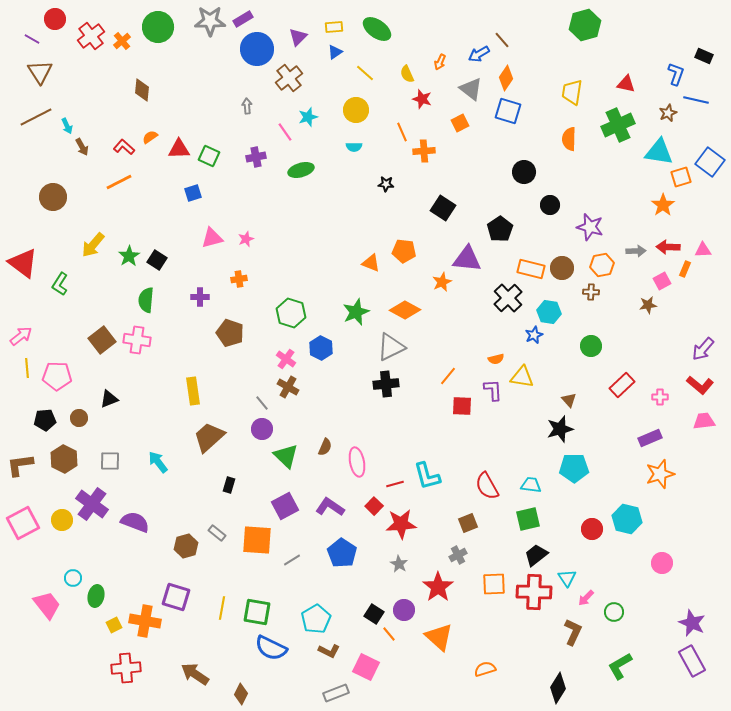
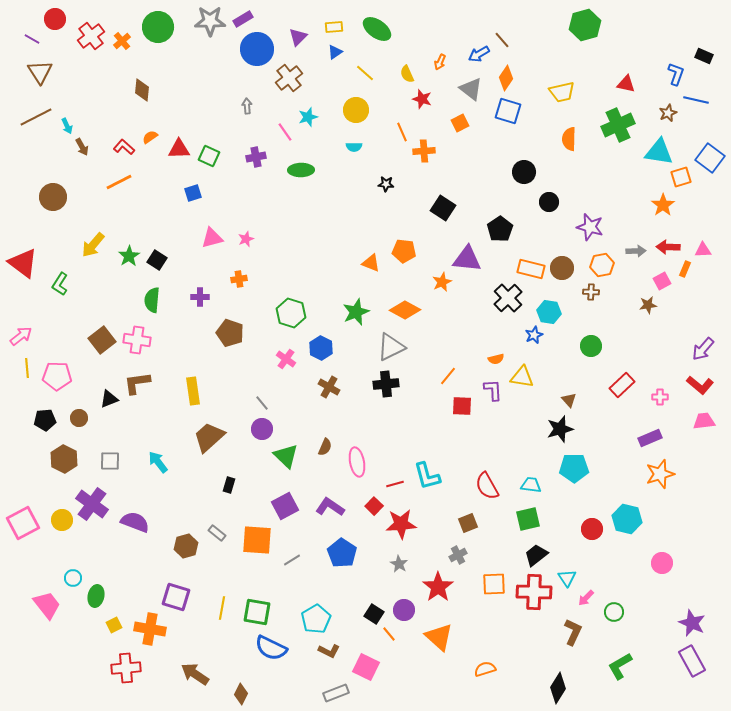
yellow trapezoid at (572, 92): moved 10 px left; rotated 112 degrees counterclockwise
blue square at (710, 162): moved 4 px up
green ellipse at (301, 170): rotated 15 degrees clockwise
black circle at (550, 205): moved 1 px left, 3 px up
green semicircle at (146, 300): moved 6 px right
brown cross at (288, 387): moved 41 px right
brown L-shape at (20, 465): moved 117 px right, 82 px up
orange cross at (145, 621): moved 5 px right, 8 px down
